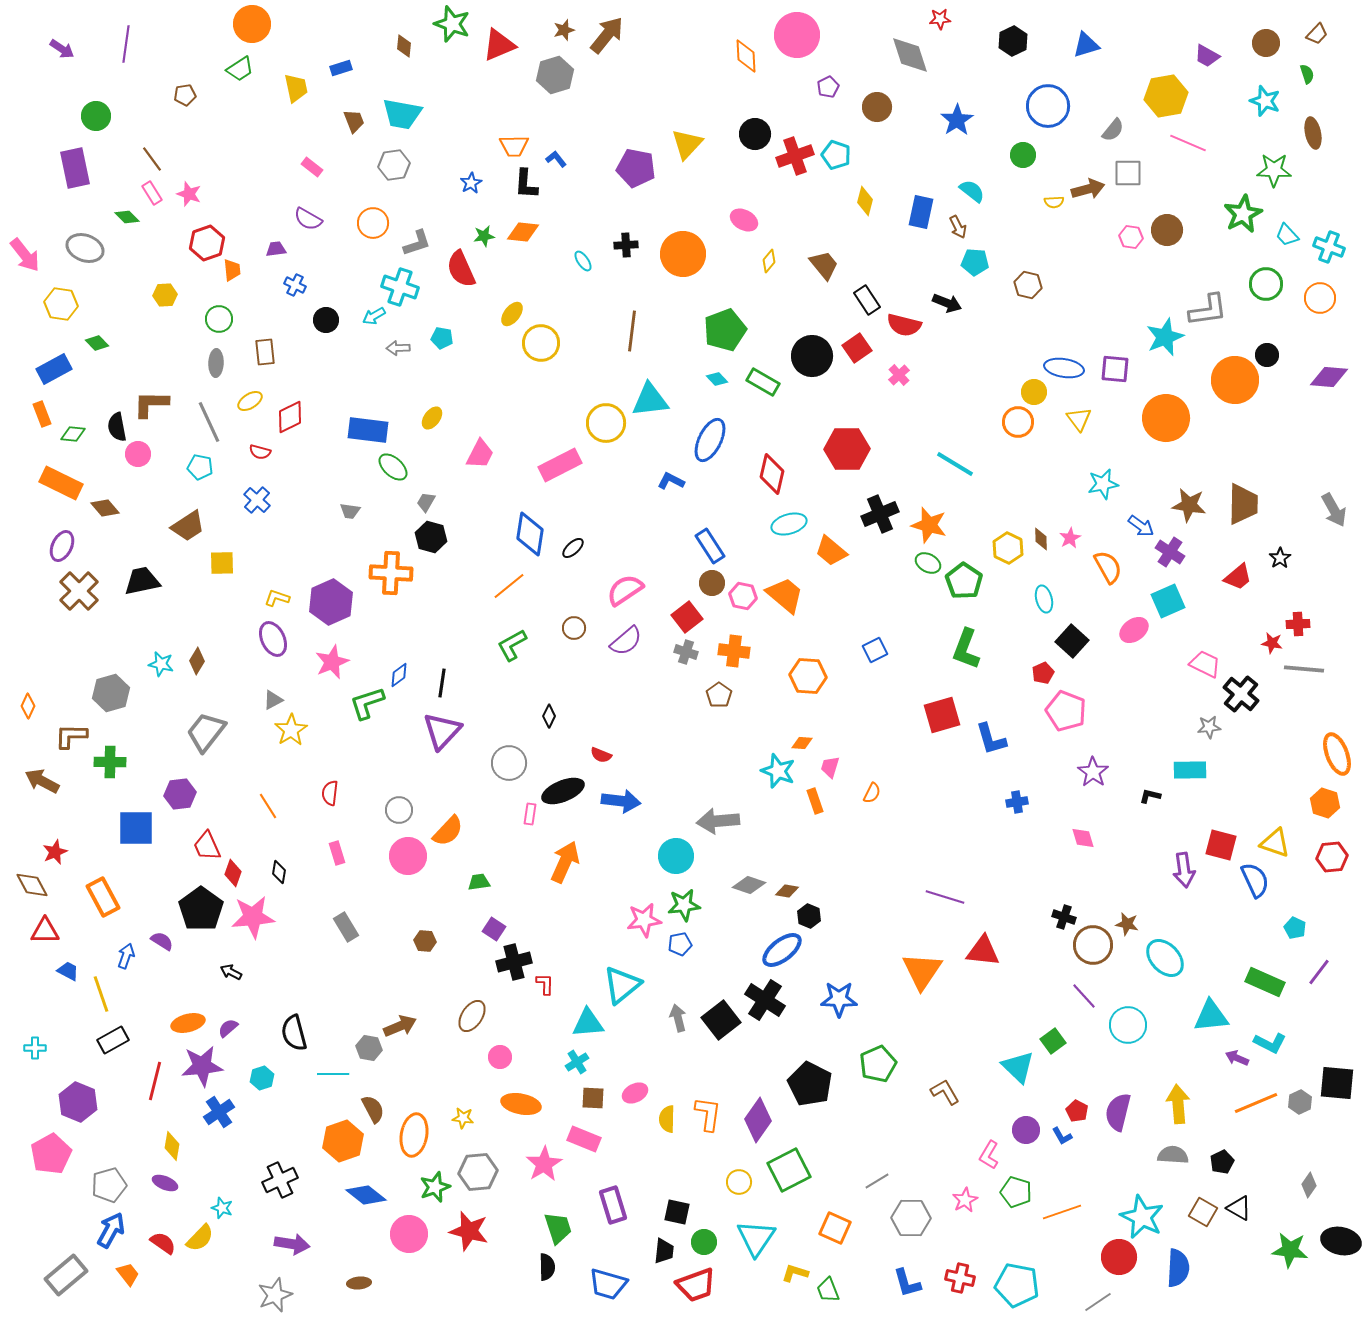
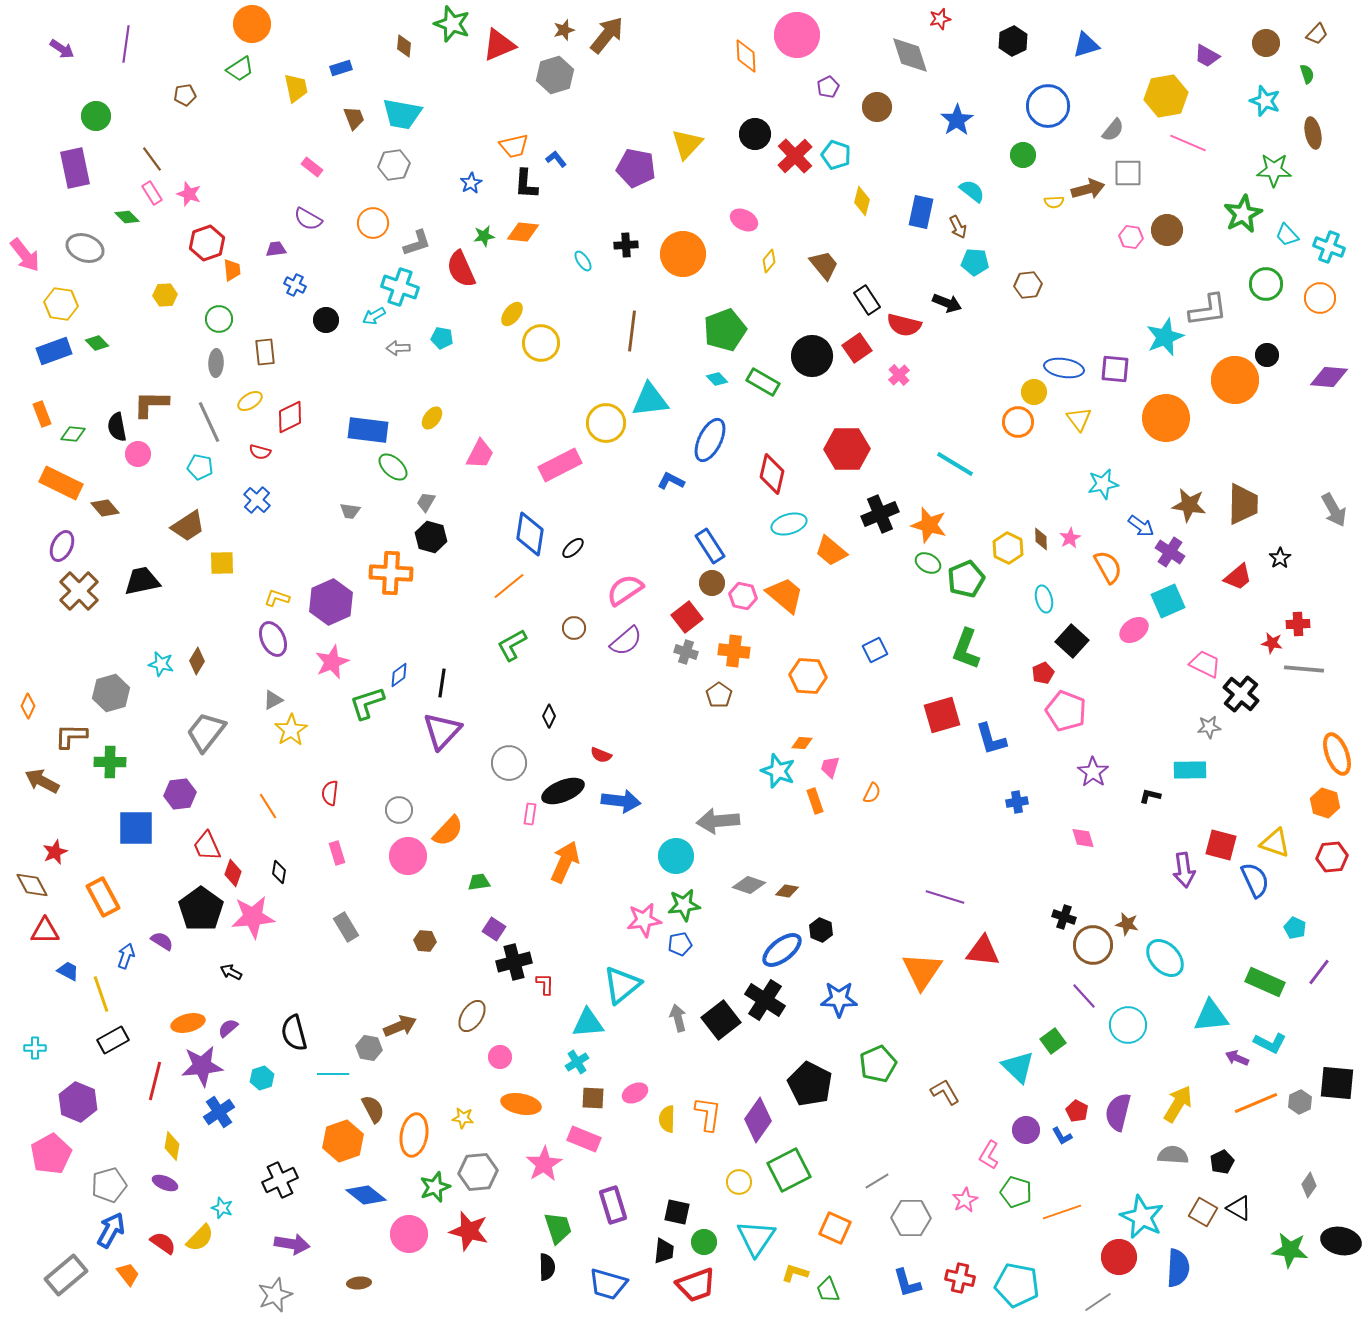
red star at (940, 19): rotated 10 degrees counterclockwise
brown trapezoid at (354, 121): moved 3 px up
orange trapezoid at (514, 146): rotated 12 degrees counterclockwise
red cross at (795, 156): rotated 24 degrees counterclockwise
yellow diamond at (865, 201): moved 3 px left
brown hexagon at (1028, 285): rotated 20 degrees counterclockwise
blue rectangle at (54, 369): moved 18 px up; rotated 8 degrees clockwise
green pentagon at (964, 581): moved 2 px right, 2 px up; rotated 15 degrees clockwise
black hexagon at (809, 916): moved 12 px right, 14 px down
yellow arrow at (1178, 1104): rotated 36 degrees clockwise
